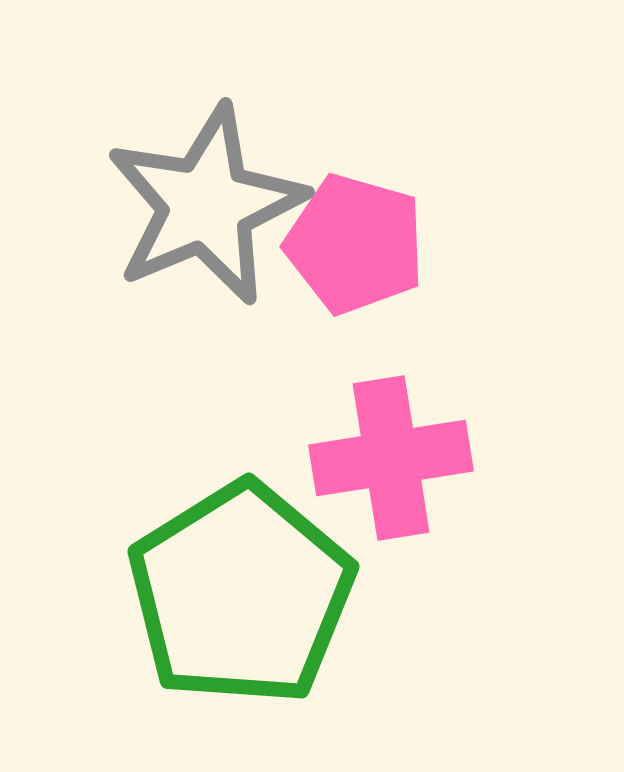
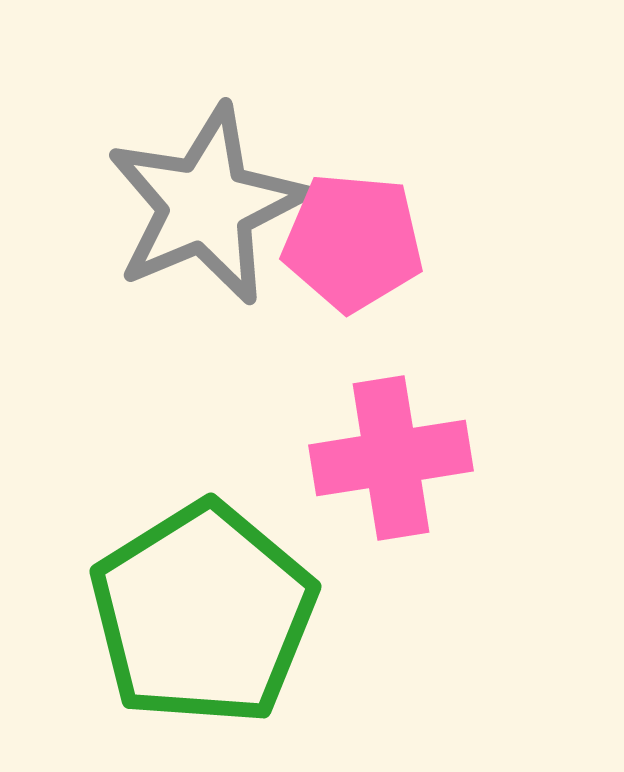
pink pentagon: moved 2 px left, 2 px up; rotated 11 degrees counterclockwise
green pentagon: moved 38 px left, 20 px down
